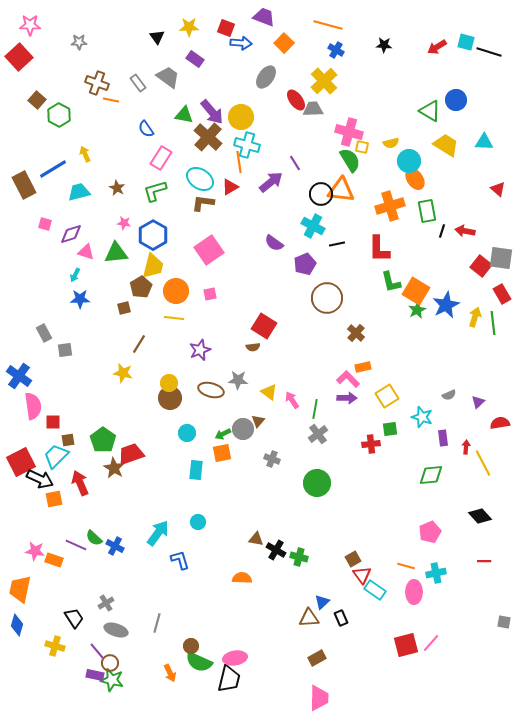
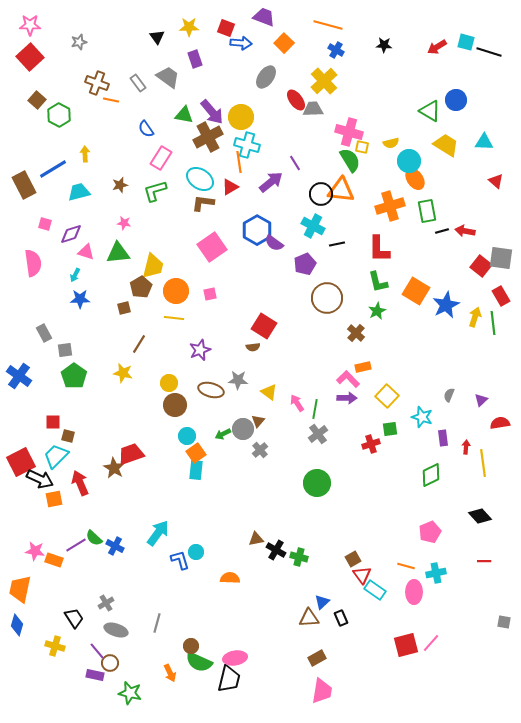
gray star at (79, 42): rotated 14 degrees counterclockwise
red square at (19, 57): moved 11 px right
purple rectangle at (195, 59): rotated 36 degrees clockwise
brown cross at (208, 137): rotated 20 degrees clockwise
yellow arrow at (85, 154): rotated 21 degrees clockwise
brown star at (117, 188): moved 3 px right, 3 px up; rotated 28 degrees clockwise
red triangle at (498, 189): moved 2 px left, 8 px up
black line at (442, 231): rotated 56 degrees clockwise
blue hexagon at (153, 235): moved 104 px right, 5 px up
pink square at (209, 250): moved 3 px right, 3 px up
green triangle at (116, 253): moved 2 px right
green L-shape at (391, 282): moved 13 px left
red rectangle at (502, 294): moved 1 px left, 2 px down
green star at (417, 310): moved 40 px left, 1 px down
gray semicircle at (449, 395): rotated 136 degrees clockwise
yellow square at (387, 396): rotated 15 degrees counterclockwise
brown circle at (170, 398): moved 5 px right, 7 px down
pink arrow at (292, 400): moved 5 px right, 3 px down
purple triangle at (478, 402): moved 3 px right, 2 px up
pink semicircle at (33, 406): moved 143 px up
cyan circle at (187, 433): moved 3 px down
brown square at (68, 440): moved 4 px up; rotated 24 degrees clockwise
green pentagon at (103, 440): moved 29 px left, 64 px up
red cross at (371, 444): rotated 12 degrees counterclockwise
orange square at (222, 453): moved 26 px left; rotated 24 degrees counterclockwise
gray cross at (272, 459): moved 12 px left, 9 px up; rotated 28 degrees clockwise
yellow line at (483, 463): rotated 20 degrees clockwise
green diamond at (431, 475): rotated 20 degrees counterclockwise
cyan circle at (198, 522): moved 2 px left, 30 px down
brown triangle at (256, 539): rotated 21 degrees counterclockwise
purple line at (76, 545): rotated 55 degrees counterclockwise
orange semicircle at (242, 578): moved 12 px left
green star at (112, 680): moved 18 px right, 13 px down
pink trapezoid at (319, 698): moved 3 px right, 7 px up; rotated 8 degrees clockwise
